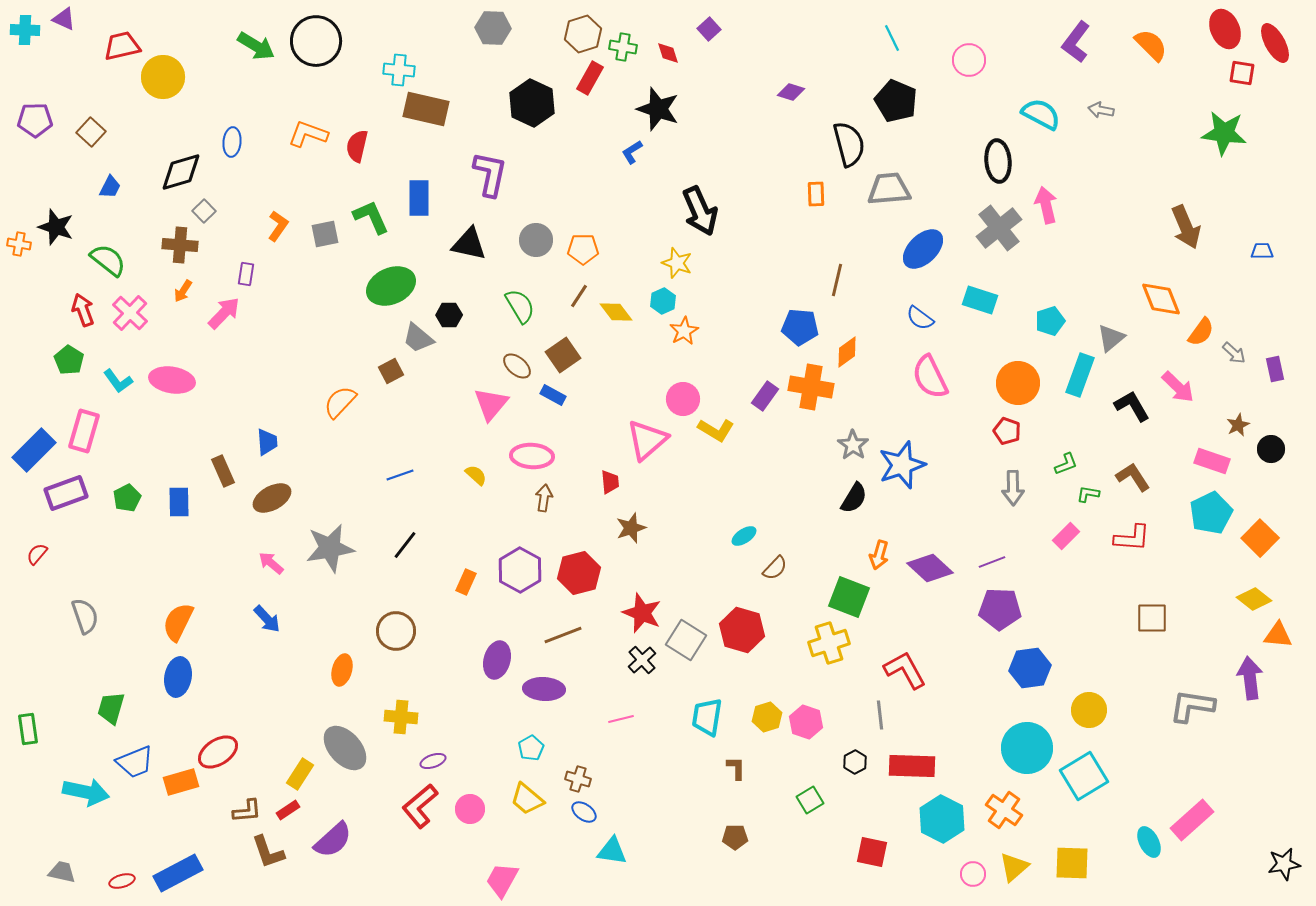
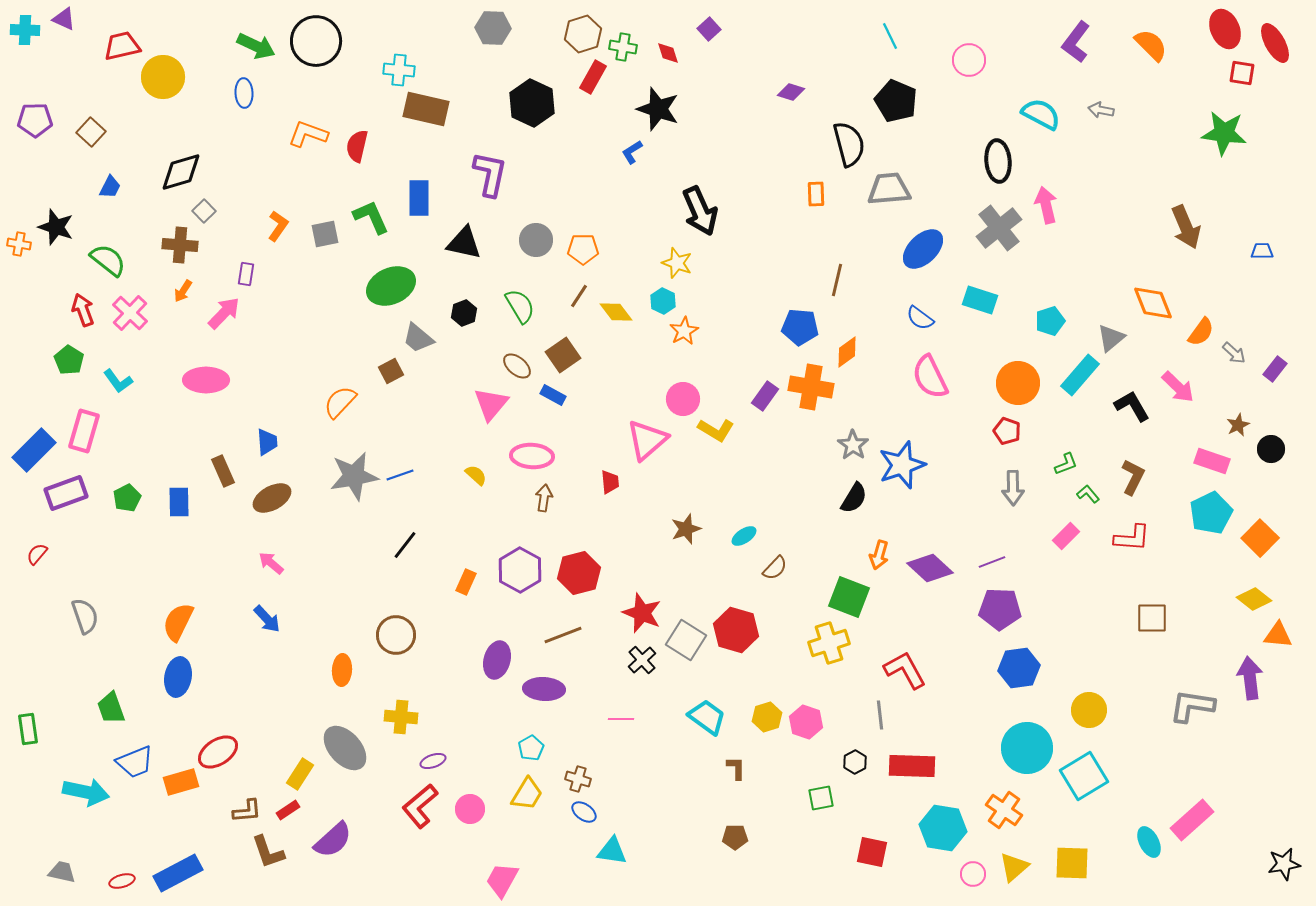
cyan line at (892, 38): moved 2 px left, 2 px up
green arrow at (256, 46): rotated 6 degrees counterclockwise
red rectangle at (590, 78): moved 3 px right, 1 px up
blue ellipse at (232, 142): moved 12 px right, 49 px up; rotated 8 degrees counterclockwise
black triangle at (469, 244): moved 5 px left, 1 px up
orange diamond at (1161, 299): moved 8 px left, 4 px down
cyan hexagon at (663, 301): rotated 10 degrees counterclockwise
black hexagon at (449, 315): moved 15 px right, 2 px up; rotated 20 degrees counterclockwise
purple rectangle at (1275, 369): rotated 50 degrees clockwise
cyan rectangle at (1080, 375): rotated 21 degrees clockwise
pink ellipse at (172, 380): moved 34 px right; rotated 9 degrees counterclockwise
brown L-shape at (1133, 477): rotated 60 degrees clockwise
green L-shape at (1088, 494): rotated 40 degrees clockwise
brown star at (631, 528): moved 55 px right, 1 px down
gray star at (330, 548): moved 24 px right, 72 px up
red hexagon at (742, 630): moved 6 px left
brown circle at (396, 631): moved 4 px down
blue hexagon at (1030, 668): moved 11 px left
orange ellipse at (342, 670): rotated 12 degrees counterclockwise
green trapezoid at (111, 708): rotated 36 degrees counterclockwise
cyan trapezoid at (707, 717): rotated 117 degrees clockwise
pink line at (621, 719): rotated 15 degrees clockwise
yellow trapezoid at (527, 799): moved 5 px up; rotated 99 degrees counterclockwise
green square at (810, 800): moved 11 px right, 2 px up; rotated 20 degrees clockwise
cyan hexagon at (942, 819): moved 1 px right, 9 px down; rotated 18 degrees counterclockwise
